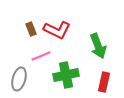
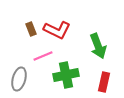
pink line: moved 2 px right
